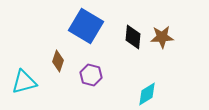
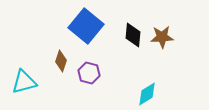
blue square: rotated 8 degrees clockwise
black diamond: moved 2 px up
brown diamond: moved 3 px right
purple hexagon: moved 2 px left, 2 px up
